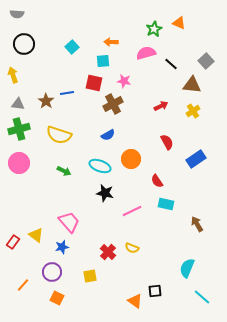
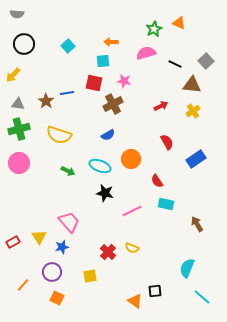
cyan square at (72, 47): moved 4 px left, 1 px up
black line at (171, 64): moved 4 px right; rotated 16 degrees counterclockwise
yellow arrow at (13, 75): rotated 119 degrees counterclockwise
green arrow at (64, 171): moved 4 px right
yellow triangle at (36, 235): moved 3 px right, 2 px down; rotated 21 degrees clockwise
red rectangle at (13, 242): rotated 24 degrees clockwise
